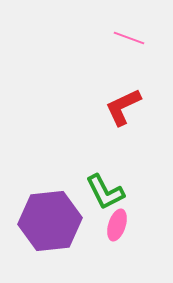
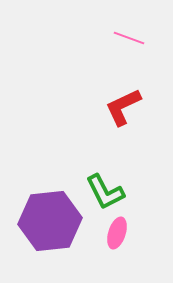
pink ellipse: moved 8 px down
